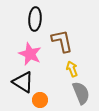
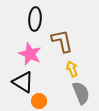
orange circle: moved 1 px left, 1 px down
